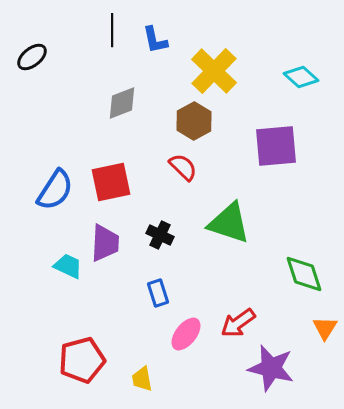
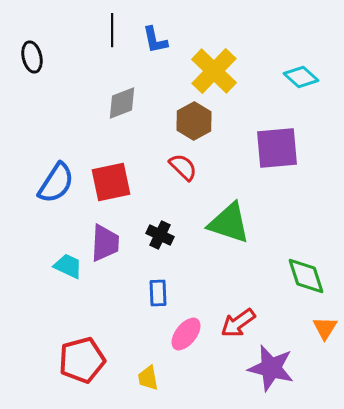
black ellipse: rotated 64 degrees counterclockwise
purple square: moved 1 px right, 2 px down
blue semicircle: moved 1 px right, 7 px up
green diamond: moved 2 px right, 2 px down
blue rectangle: rotated 16 degrees clockwise
yellow trapezoid: moved 6 px right, 1 px up
